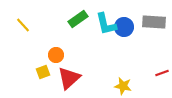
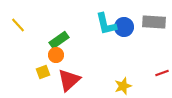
green rectangle: moved 19 px left, 21 px down
yellow line: moved 5 px left
red triangle: moved 2 px down
yellow star: rotated 30 degrees counterclockwise
